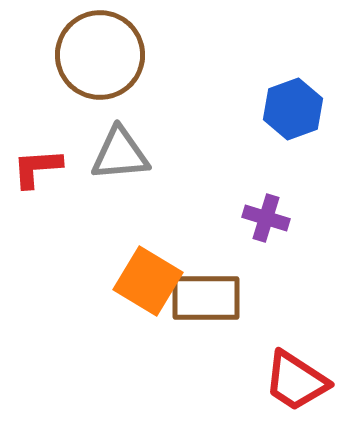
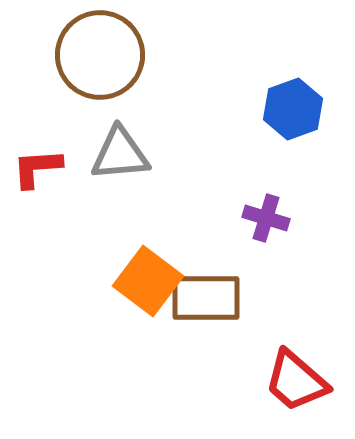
orange square: rotated 6 degrees clockwise
red trapezoid: rotated 8 degrees clockwise
